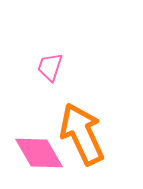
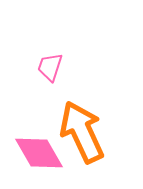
orange arrow: moved 2 px up
